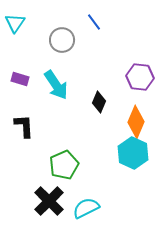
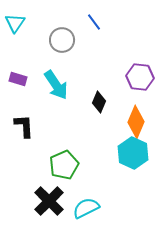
purple rectangle: moved 2 px left
